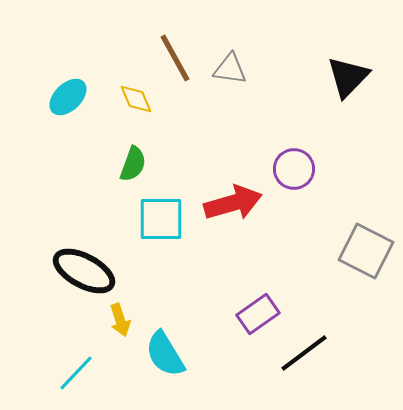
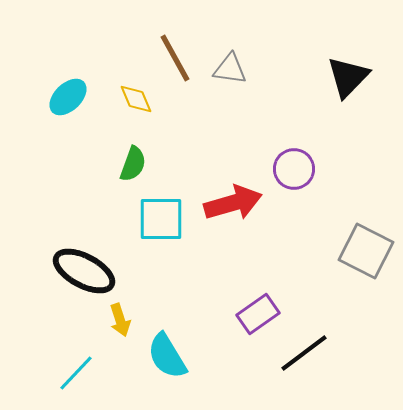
cyan semicircle: moved 2 px right, 2 px down
